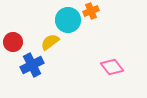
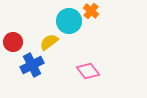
orange cross: rotated 28 degrees counterclockwise
cyan circle: moved 1 px right, 1 px down
yellow semicircle: moved 1 px left
pink diamond: moved 24 px left, 4 px down
